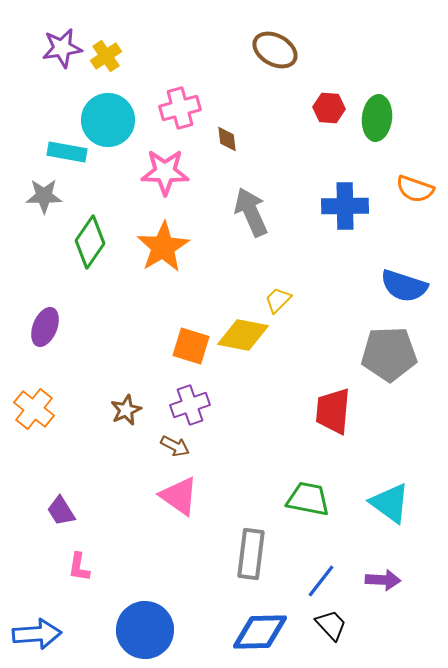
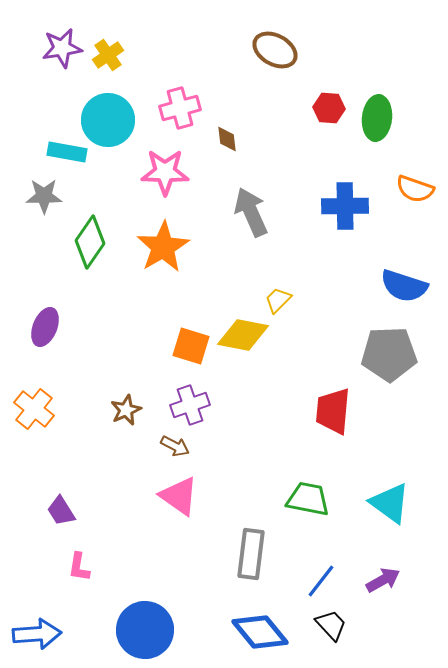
yellow cross: moved 2 px right, 1 px up
purple arrow: rotated 32 degrees counterclockwise
blue diamond: rotated 52 degrees clockwise
